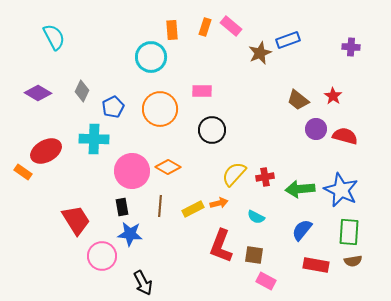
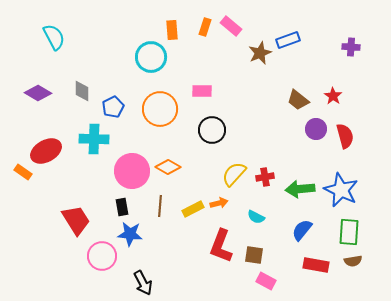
gray diamond at (82, 91): rotated 25 degrees counterclockwise
red semicircle at (345, 136): rotated 60 degrees clockwise
